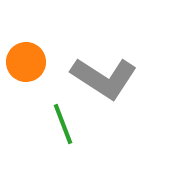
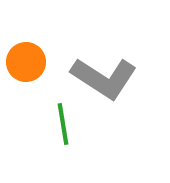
green line: rotated 12 degrees clockwise
